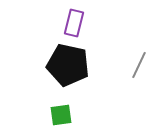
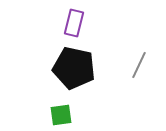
black pentagon: moved 6 px right, 3 px down
